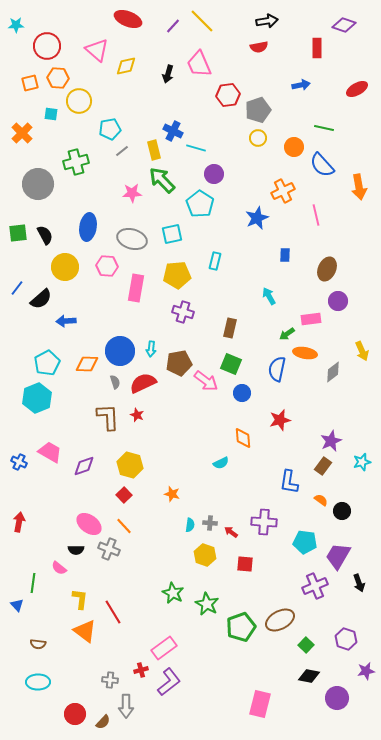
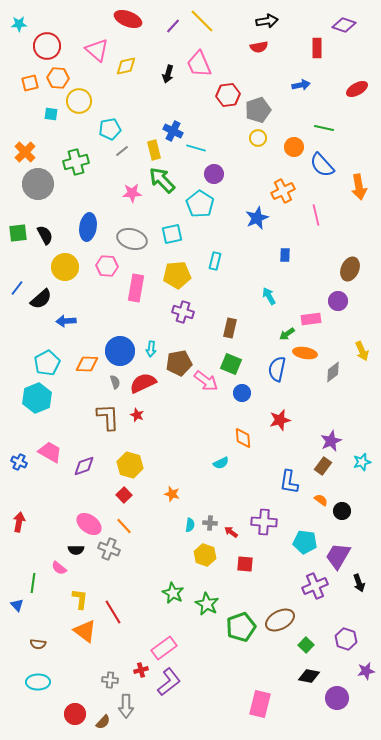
cyan star at (16, 25): moved 3 px right, 1 px up
orange cross at (22, 133): moved 3 px right, 19 px down
brown ellipse at (327, 269): moved 23 px right
